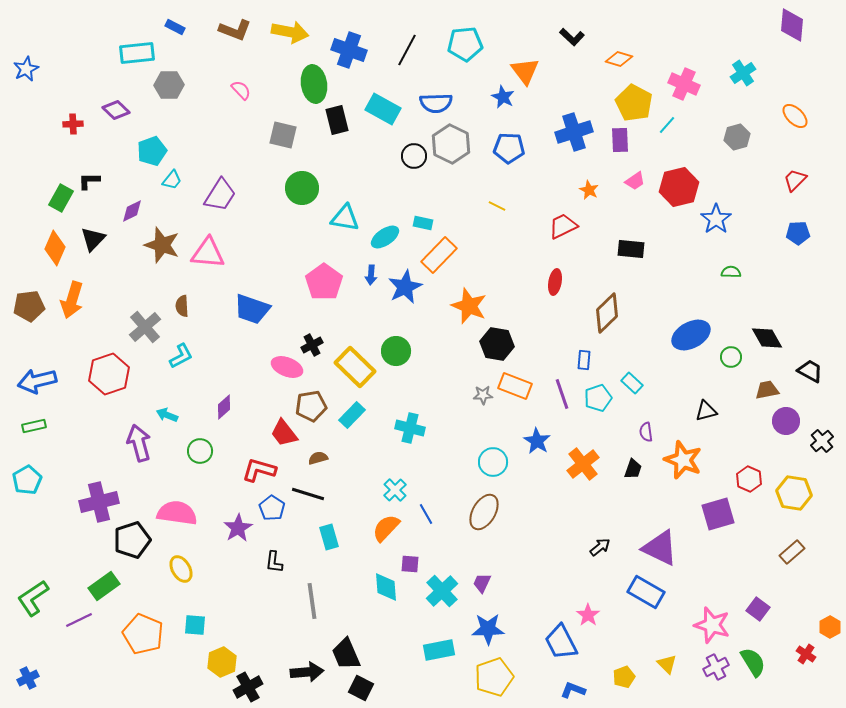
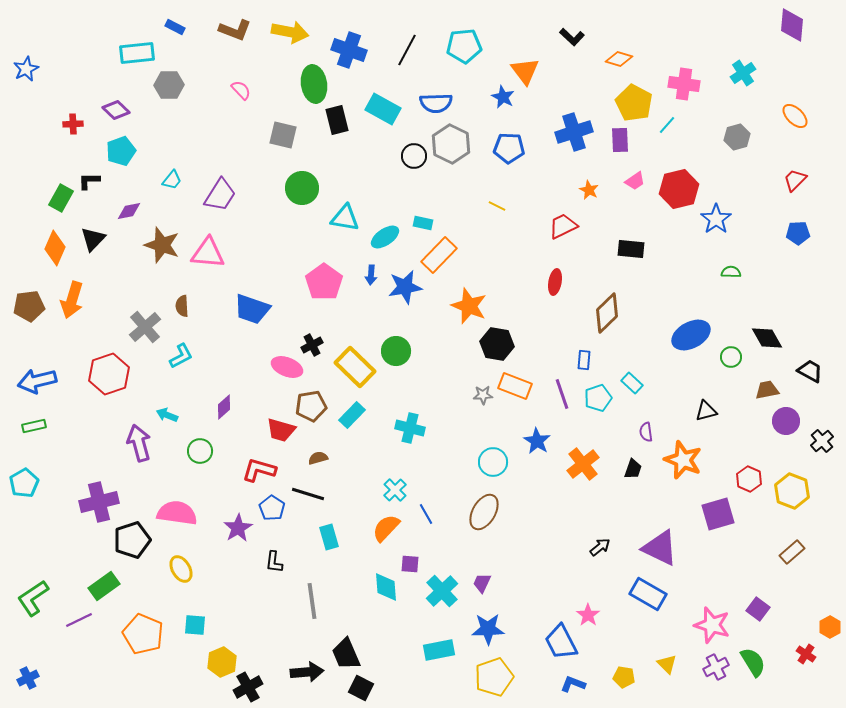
cyan pentagon at (465, 44): moved 1 px left, 2 px down
pink cross at (684, 84): rotated 16 degrees counterclockwise
cyan pentagon at (152, 151): moved 31 px left
red hexagon at (679, 187): moved 2 px down
purple diamond at (132, 211): moved 3 px left; rotated 15 degrees clockwise
blue star at (405, 287): rotated 16 degrees clockwise
red trapezoid at (284, 433): moved 3 px left, 3 px up; rotated 36 degrees counterclockwise
cyan pentagon at (27, 480): moved 3 px left, 3 px down
yellow hexagon at (794, 493): moved 2 px left, 2 px up; rotated 12 degrees clockwise
blue rectangle at (646, 592): moved 2 px right, 2 px down
yellow pentagon at (624, 677): rotated 30 degrees clockwise
blue L-shape at (573, 690): moved 6 px up
